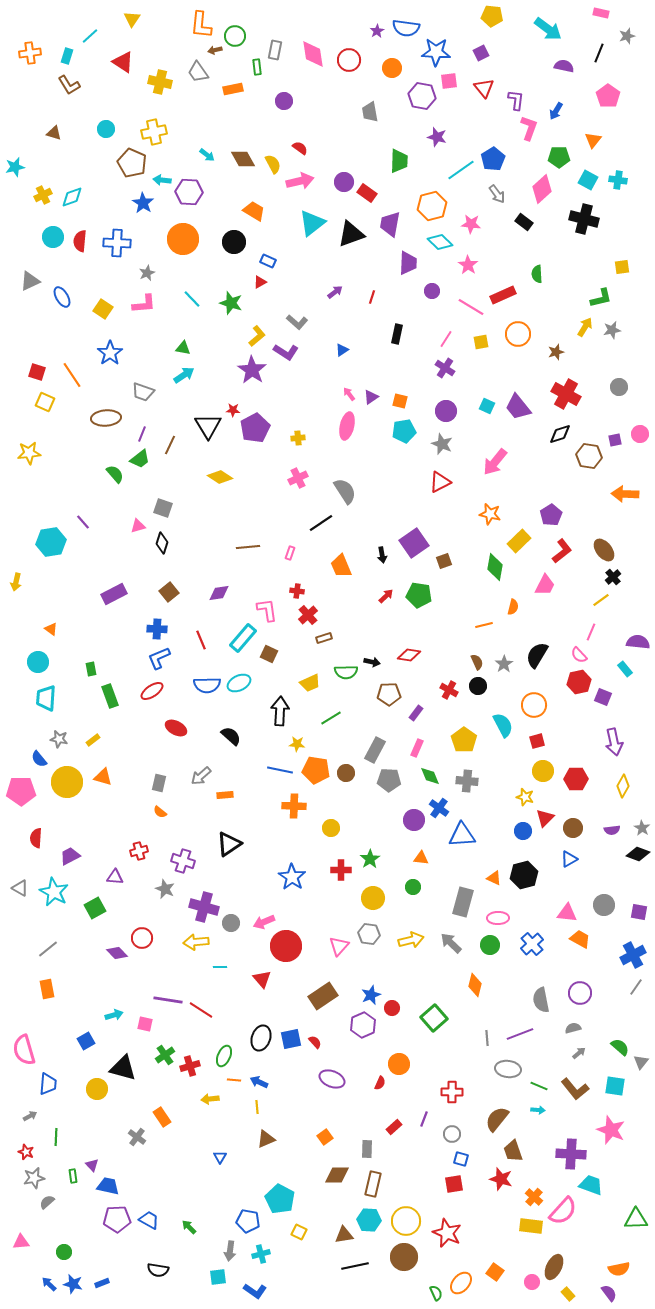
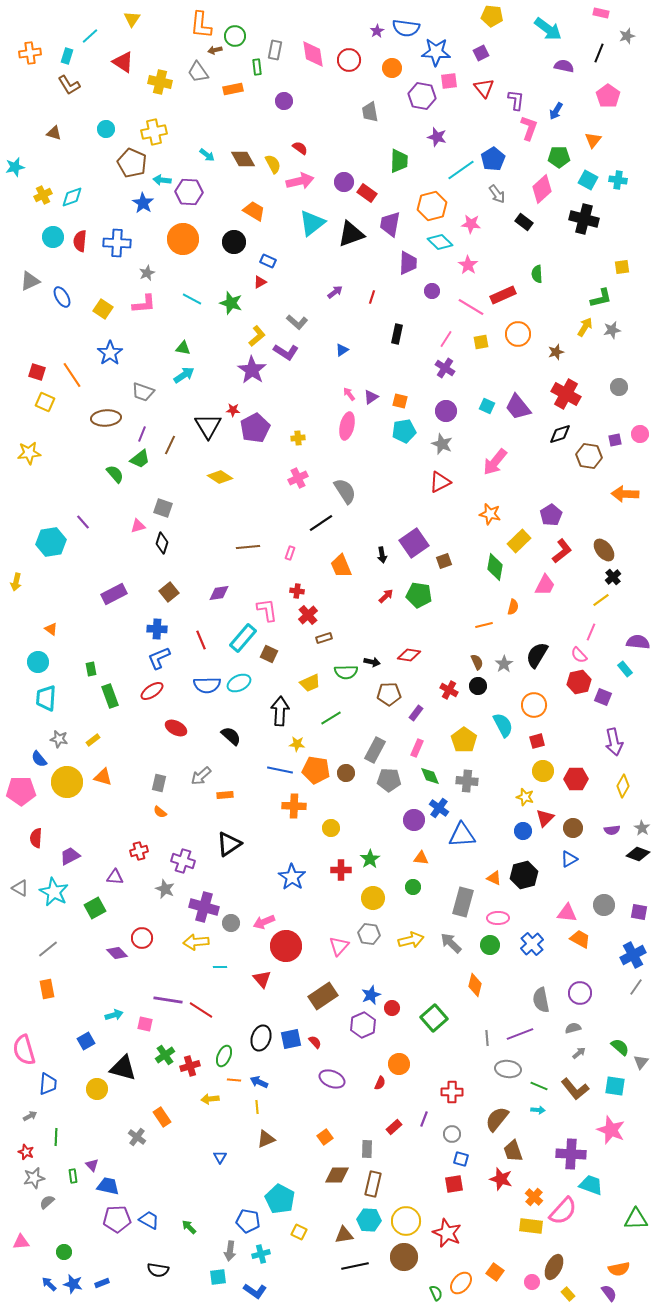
cyan line at (192, 299): rotated 18 degrees counterclockwise
